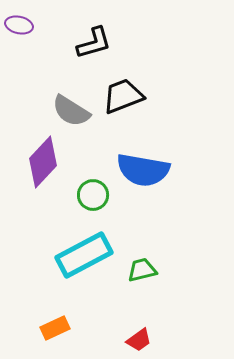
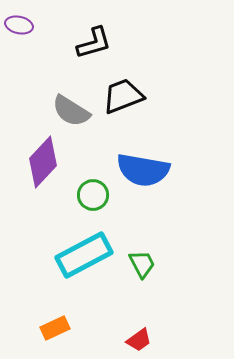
green trapezoid: moved 6 px up; rotated 76 degrees clockwise
